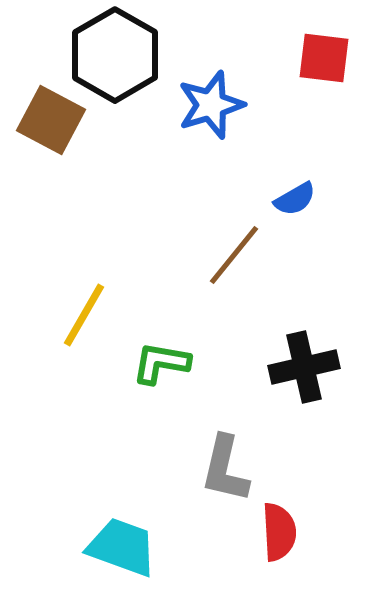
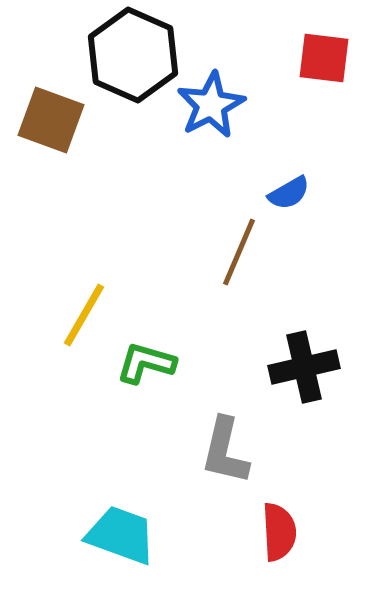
black hexagon: moved 18 px right; rotated 6 degrees counterclockwise
blue star: rotated 10 degrees counterclockwise
brown square: rotated 8 degrees counterclockwise
blue semicircle: moved 6 px left, 6 px up
brown line: moved 5 px right, 3 px up; rotated 16 degrees counterclockwise
green L-shape: moved 15 px left; rotated 6 degrees clockwise
gray L-shape: moved 18 px up
cyan trapezoid: moved 1 px left, 12 px up
